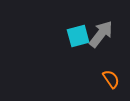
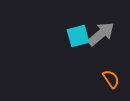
gray arrow: rotated 12 degrees clockwise
